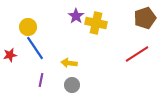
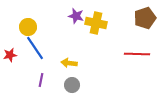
purple star: rotated 21 degrees counterclockwise
red line: rotated 35 degrees clockwise
